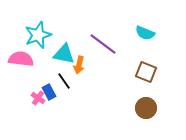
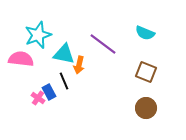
black line: rotated 12 degrees clockwise
